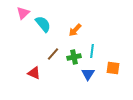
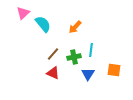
orange arrow: moved 3 px up
cyan line: moved 1 px left, 1 px up
orange square: moved 1 px right, 2 px down
red triangle: moved 19 px right
